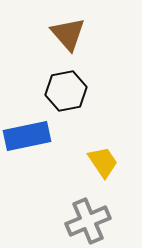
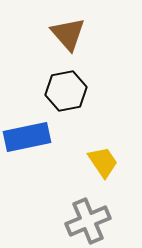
blue rectangle: moved 1 px down
